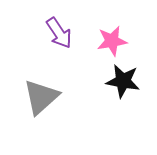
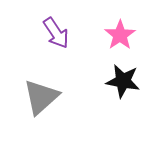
purple arrow: moved 3 px left
pink star: moved 8 px right, 6 px up; rotated 24 degrees counterclockwise
